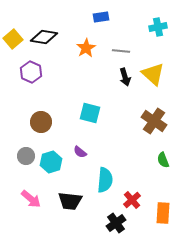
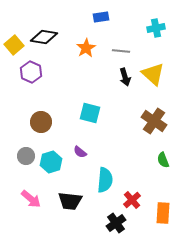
cyan cross: moved 2 px left, 1 px down
yellow square: moved 1 px right, 6 px down
